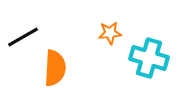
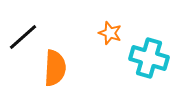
orange star: rotated 25 degrees clockwise
black line: rotated 12 degrees counterclockwise
